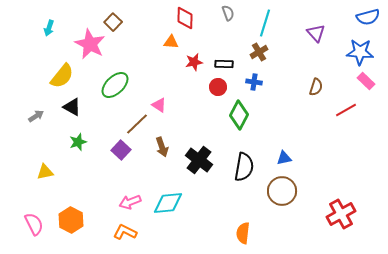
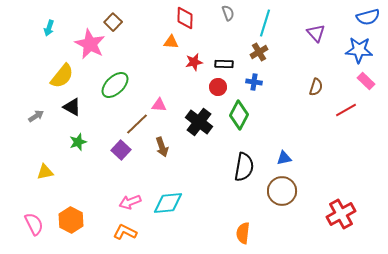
blue star: moved 1 px left, 2 px up
pink triangle: rotated 28 degrees counterclockwise
black cross: moved 38 px up
